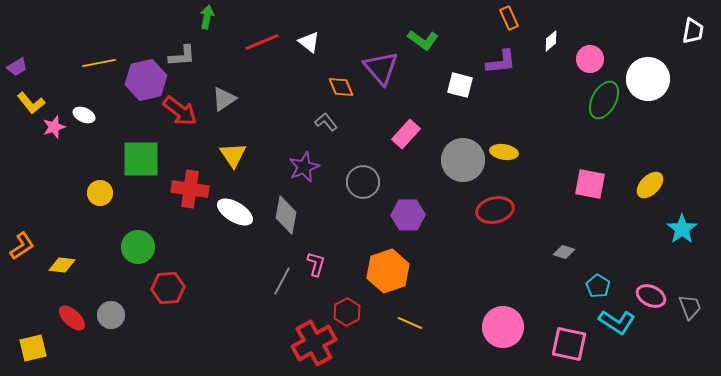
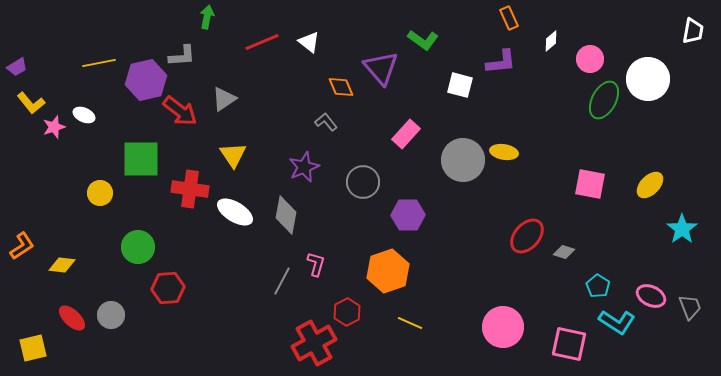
red ellipse at (495, 210): moved 32 px right, 26 px down; rotated 36 degrees counterclockwise
